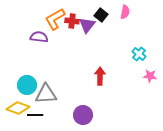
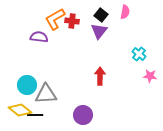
purple triangle: moved 12 px right, 6 px down
yellow diamond: moved 2 px right, 2 px down; rotated 20 degrees clockwise
